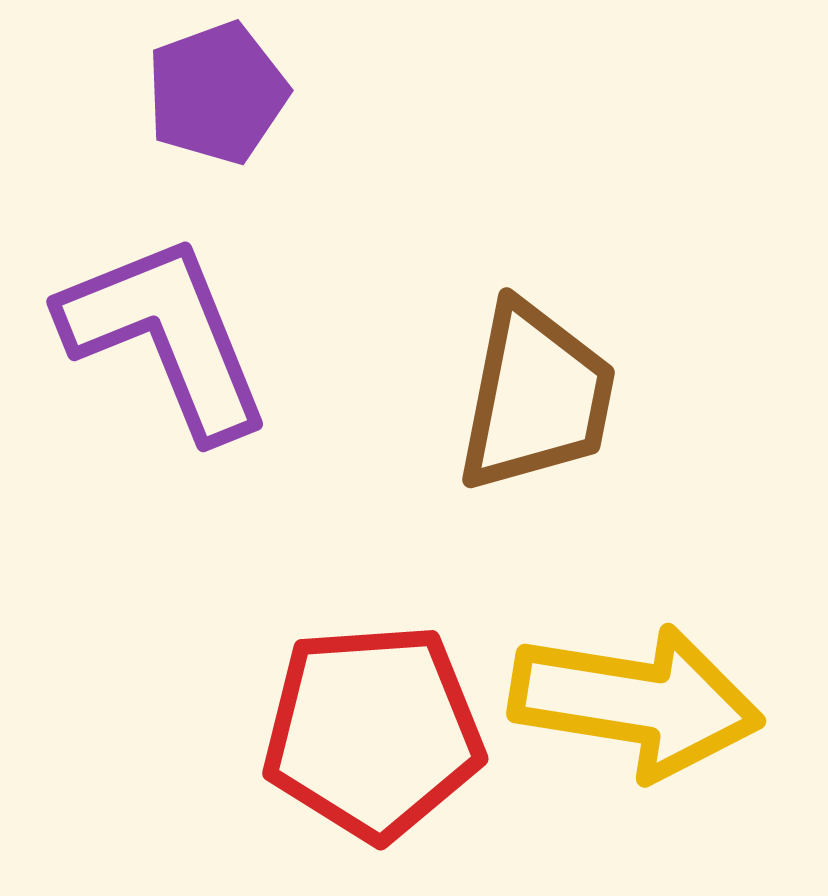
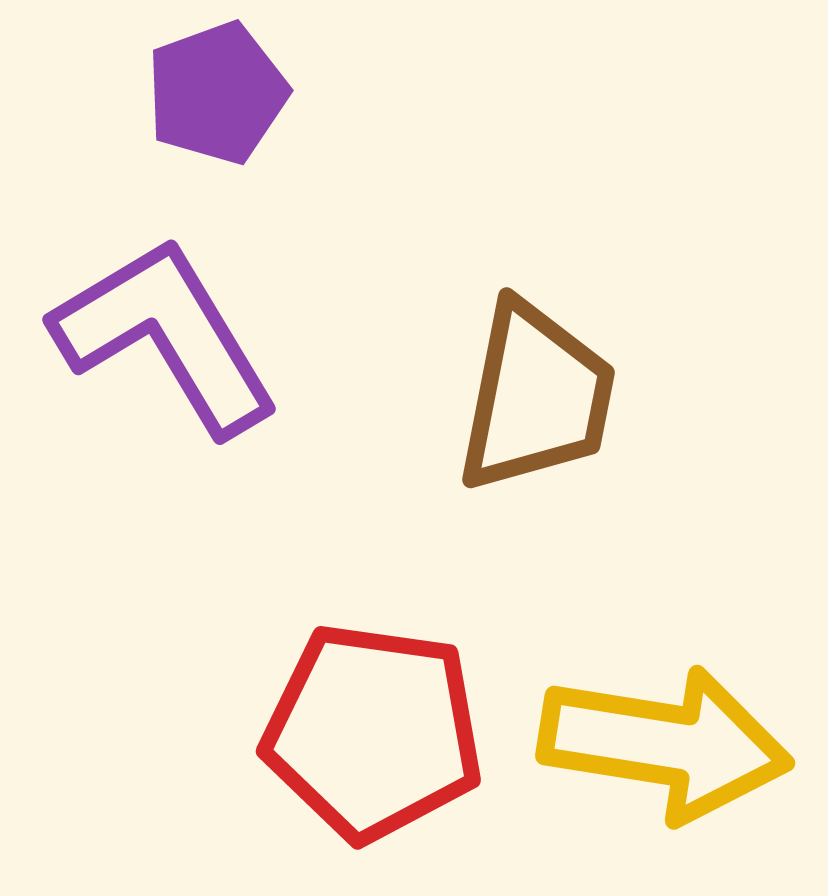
purple L-shape: rotated 9 degrees counterclockwise
yellow arrow: moved 29 px right, 42 px down
red pentagon: rotated 12 degrees clockwise
